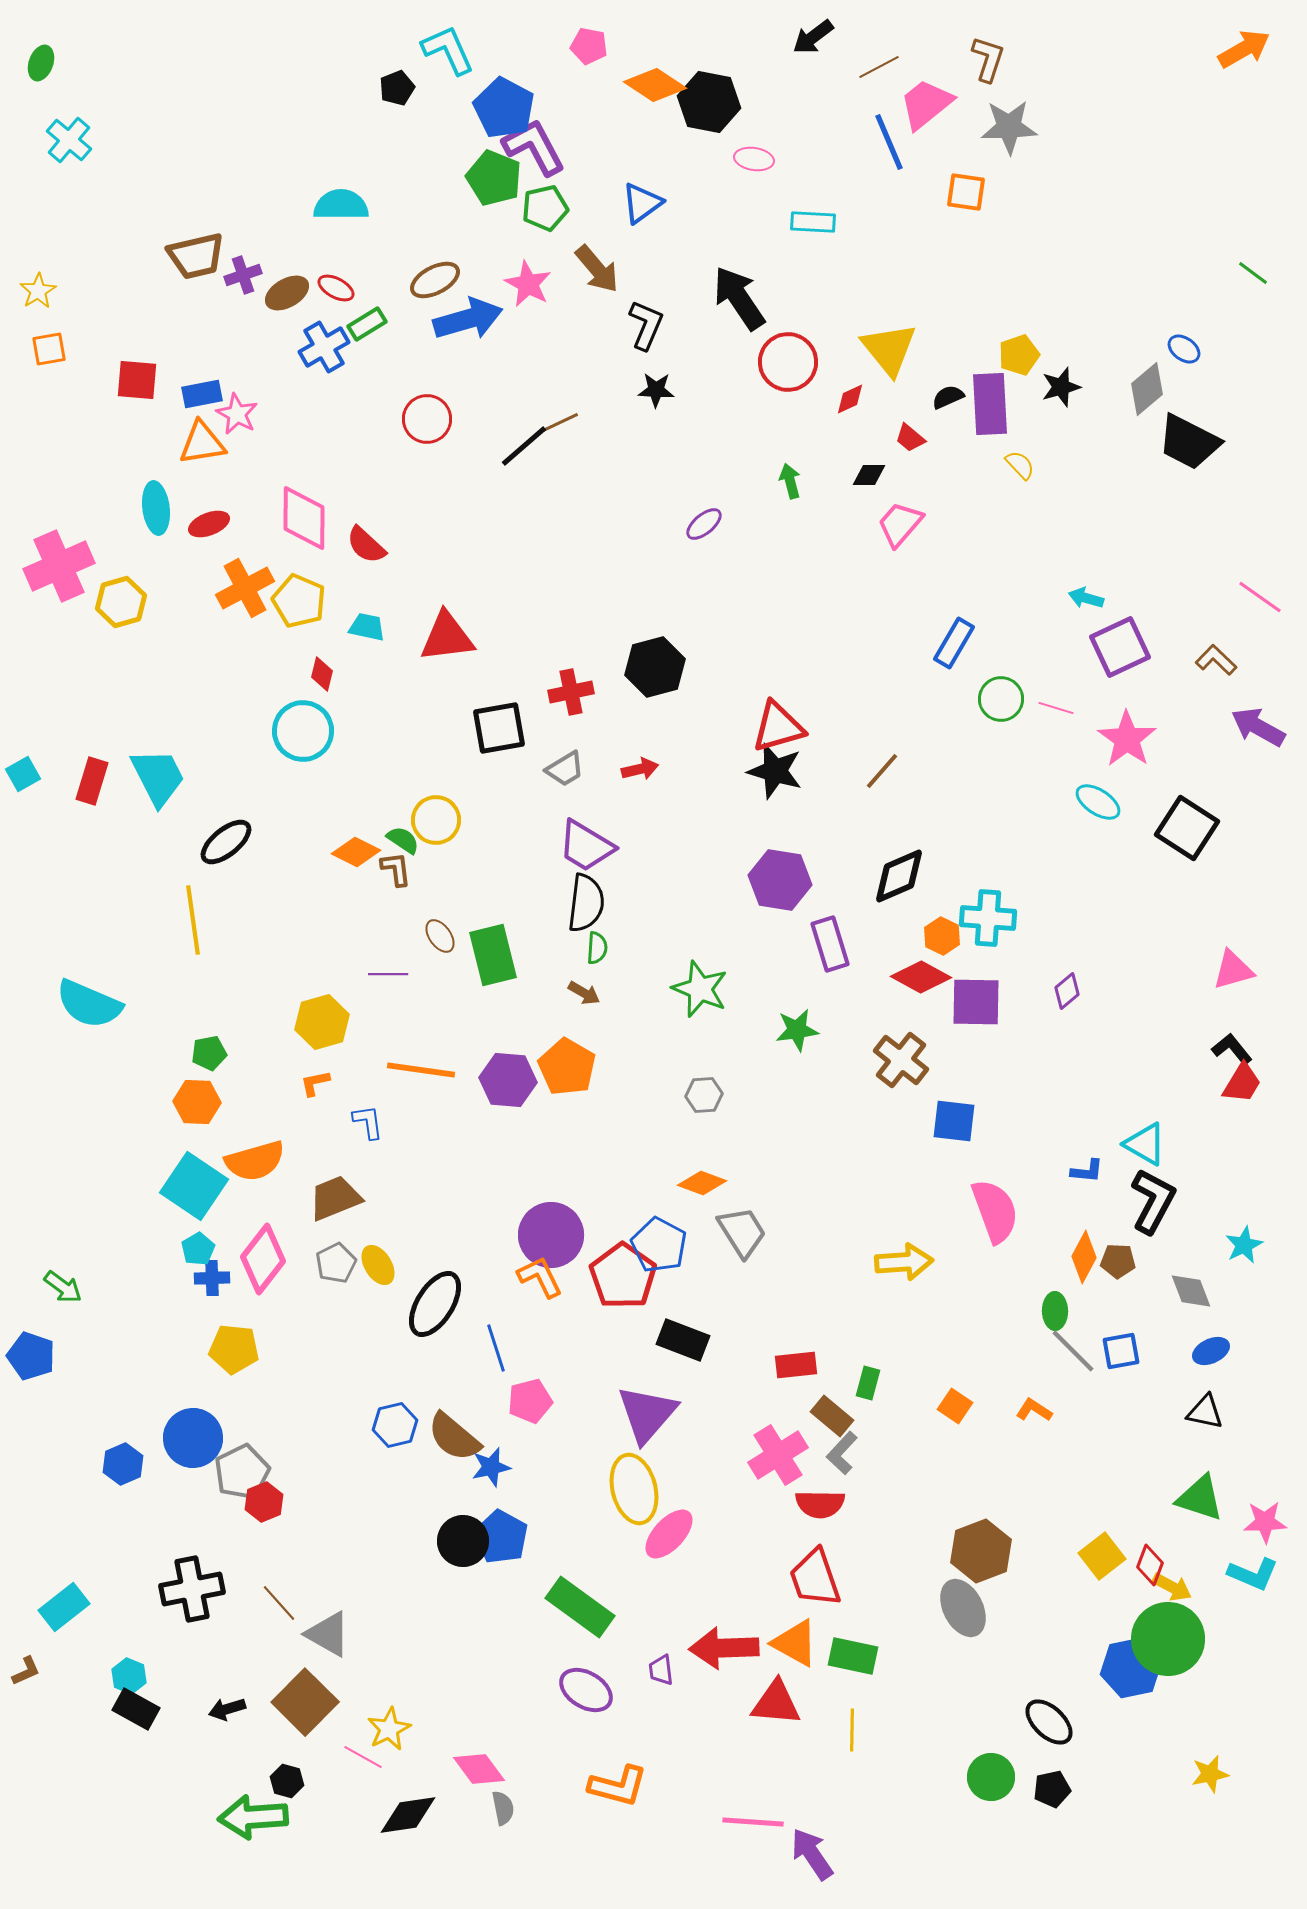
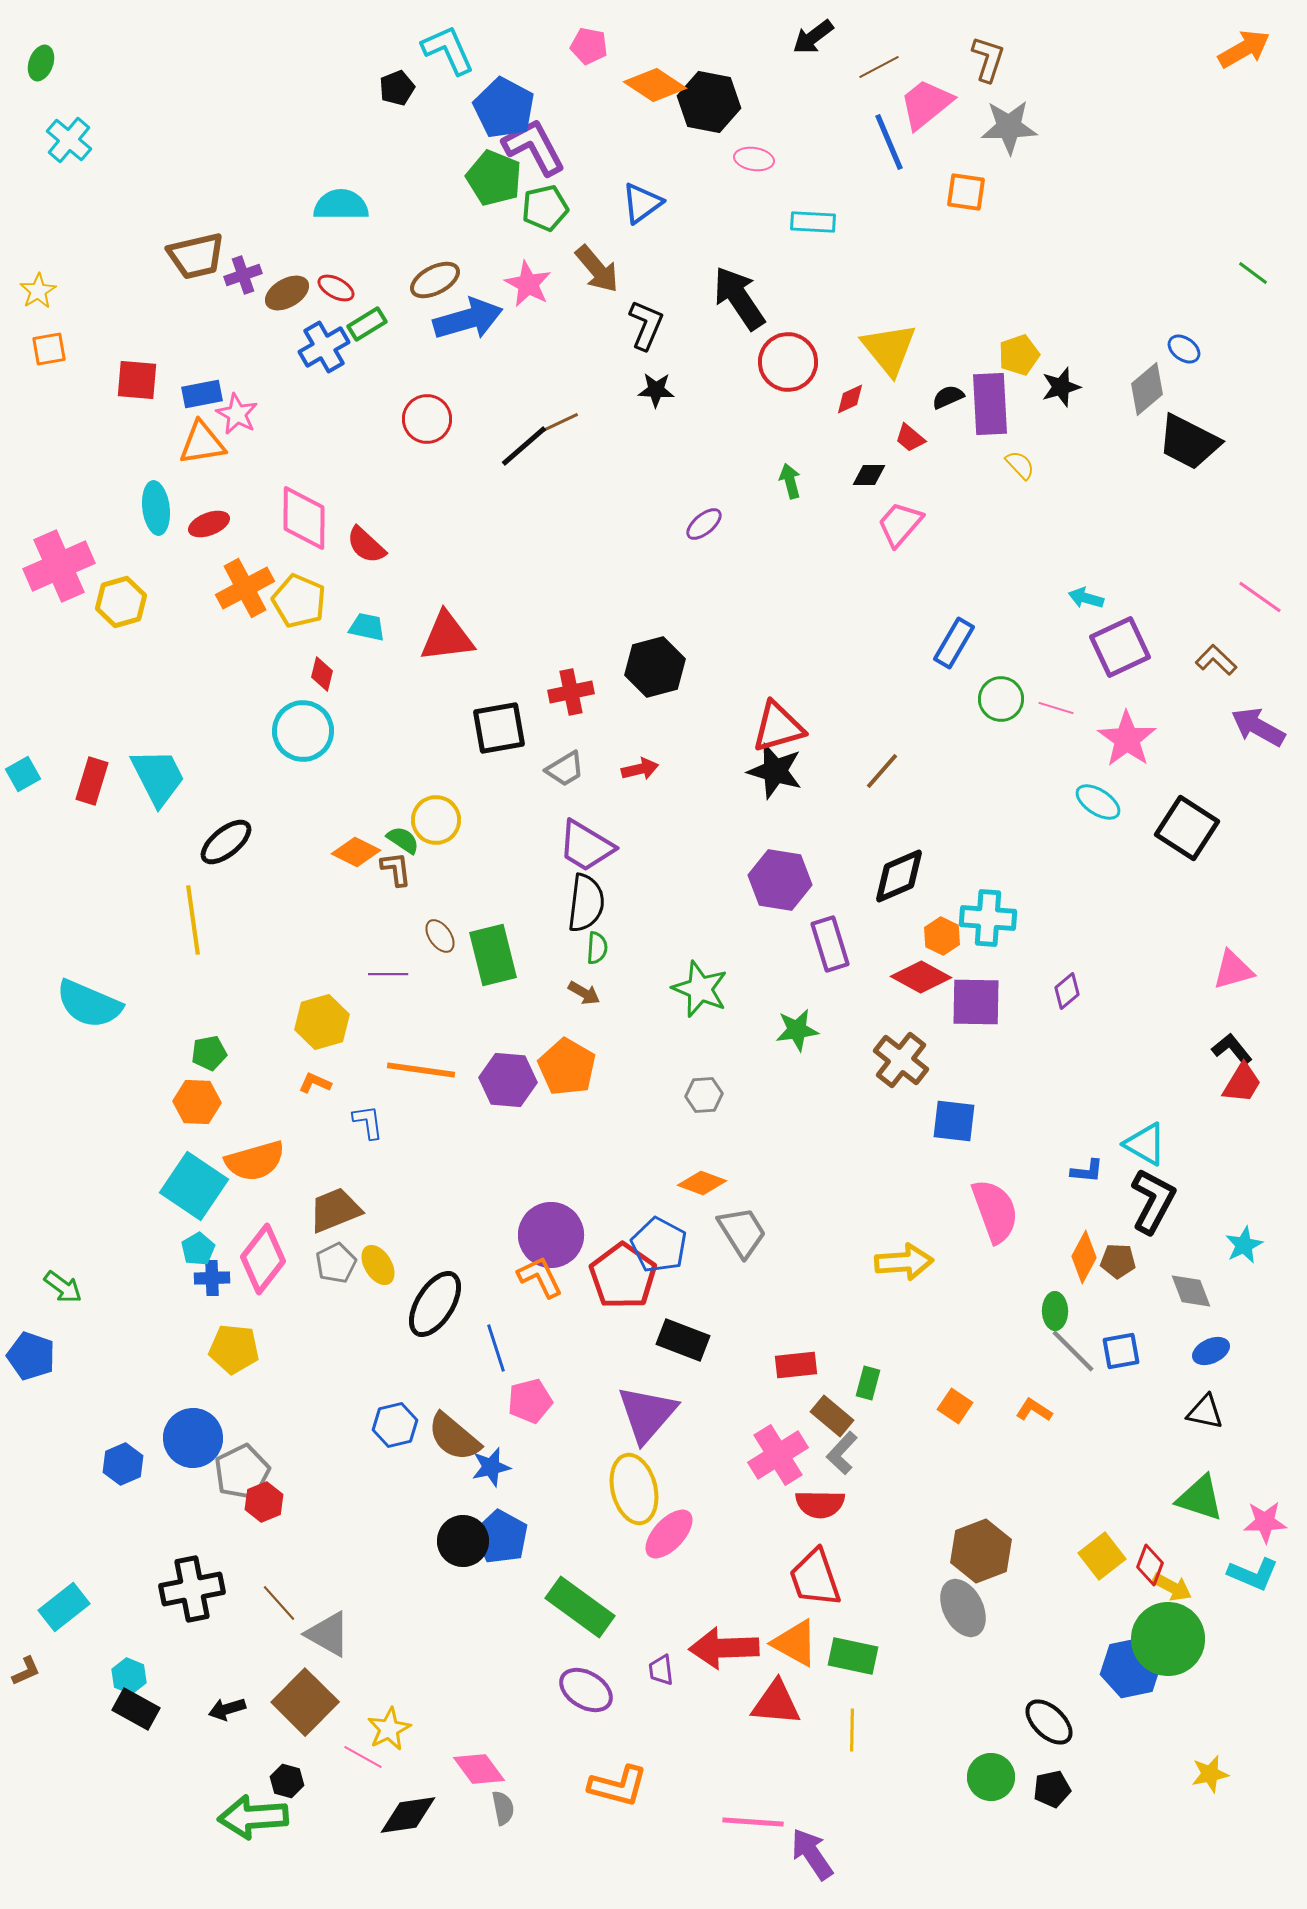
orange L-shape at (315, 1083): rotated 36 degrees clockwise
brown trapezoid at (335, 1198): moved 12 px down
